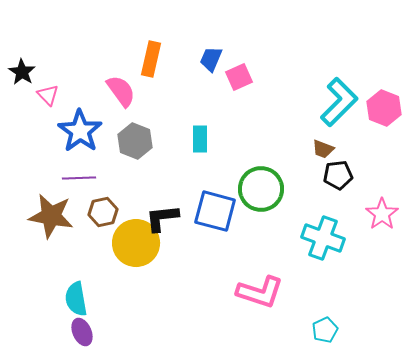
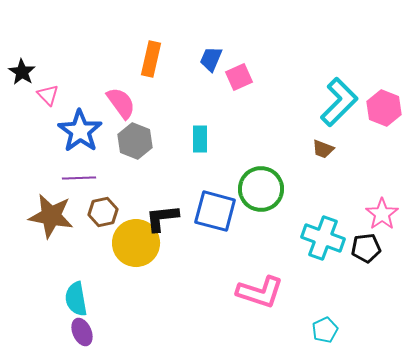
pink semicircle: moved 12 px down
black pentagon: moved 28 px right, 73 px down
